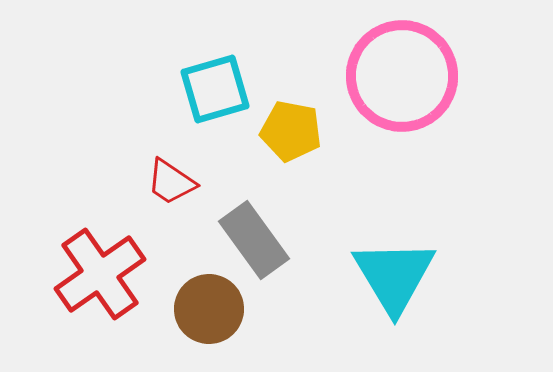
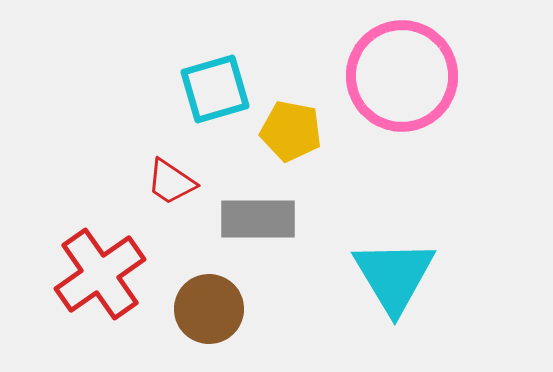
gray rectangle: moved 4 px right, 21 px up; rotated 54 degrees counterclockwise
